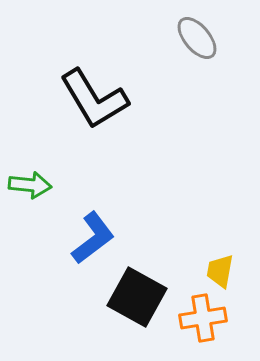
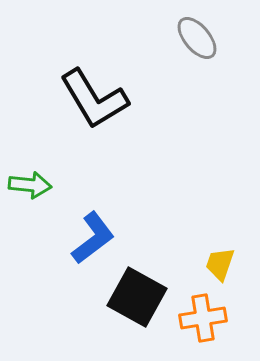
yellow trapezoid: moved 7 px up; rotated 9 degrees clockwise
